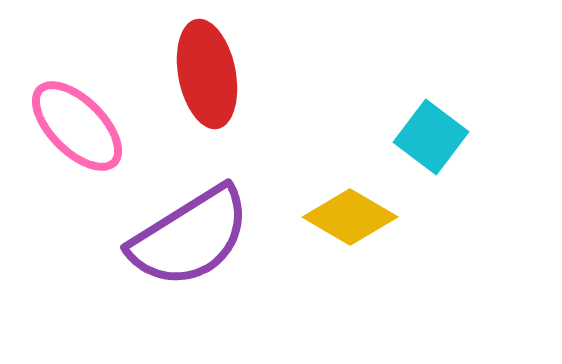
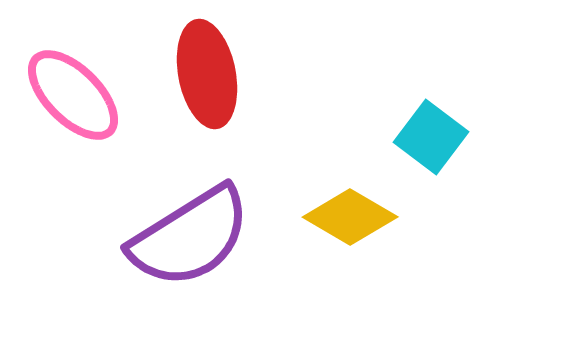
pink ellipse: moved 4 px left, 31 px up
